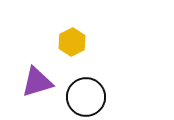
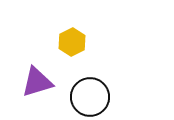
black circle: moved 4 px right
